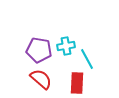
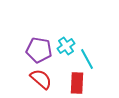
cyan cross: rotated 24 degrees counterclockwise
